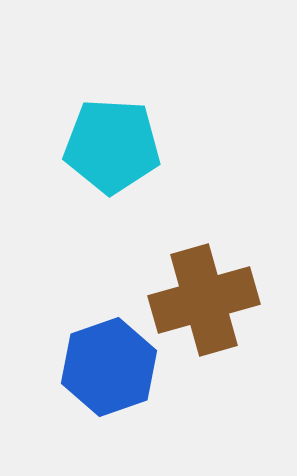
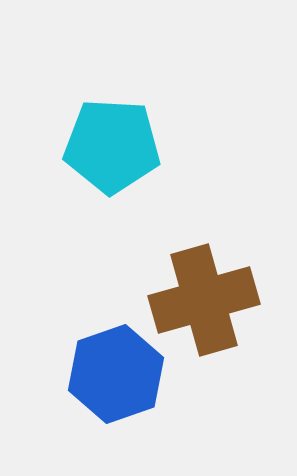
blue hexagon: moved 7 px right, 7 px down
